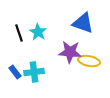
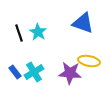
purple star: moved 21 px down
cyan cross: rotated 24 degrees counterclockwise
